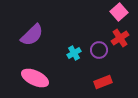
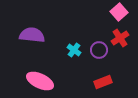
purple semicircle: rotated 130 degrees counterclockwise
cyan cross: moved 3 px up; rotated 24 degrees counterclockwise
pink ellipse: moved 5 px right, 3 px down
